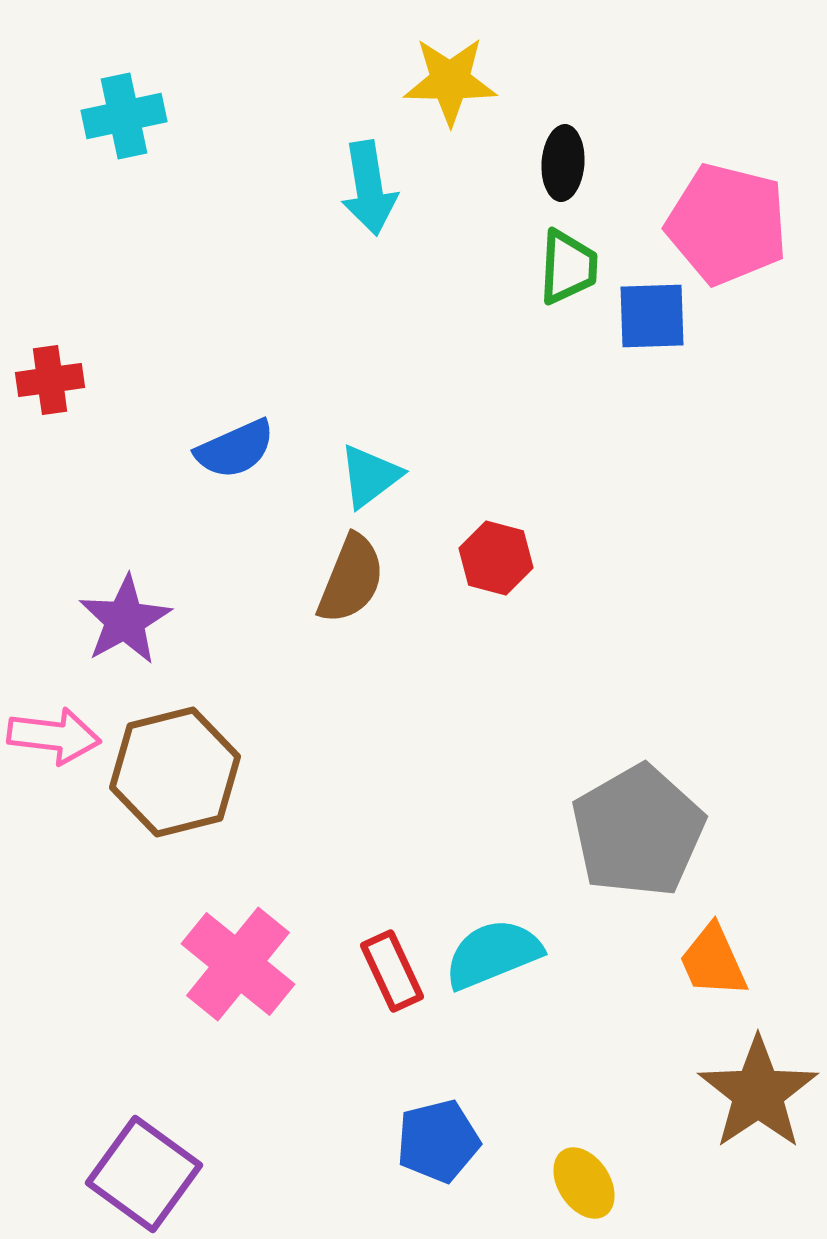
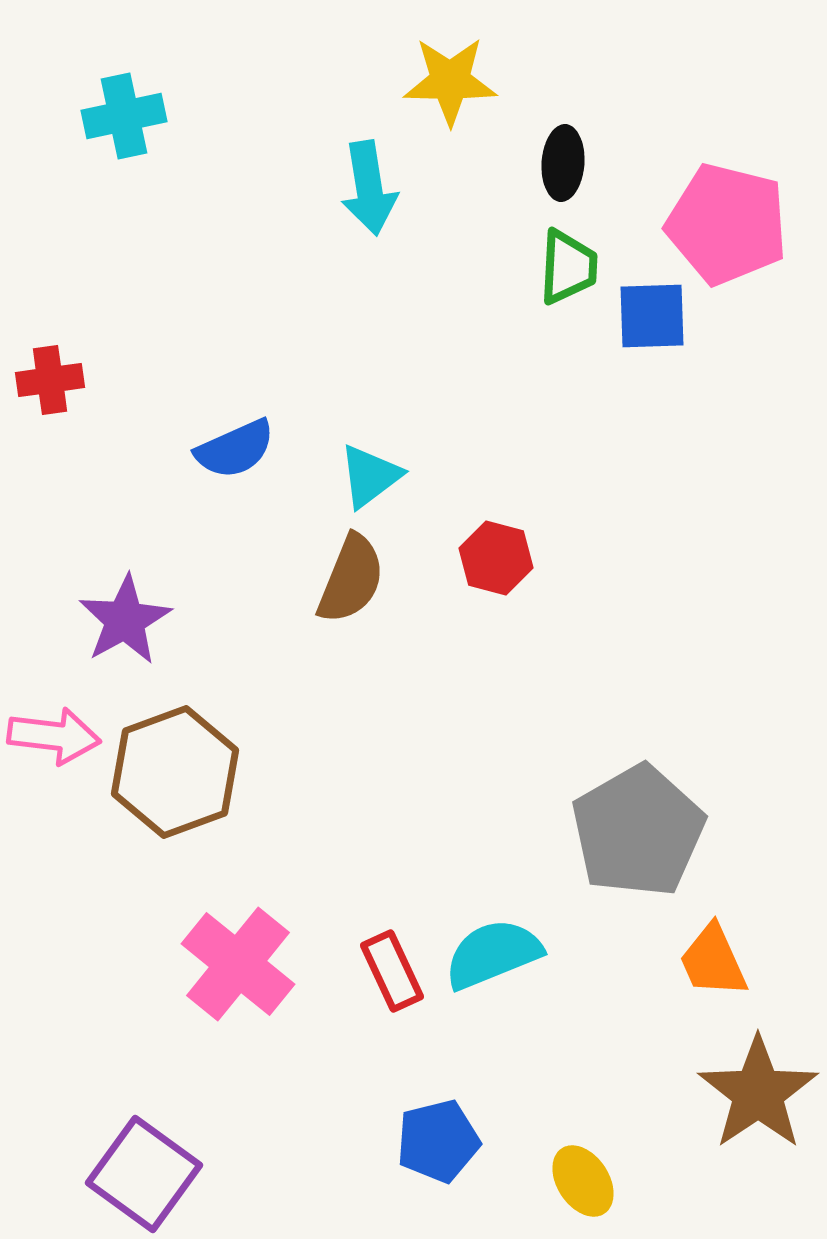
brown hexagon: rotated 6 degrees counterclockwise
yellow ellipse: moved 1 px left, 2 px up
